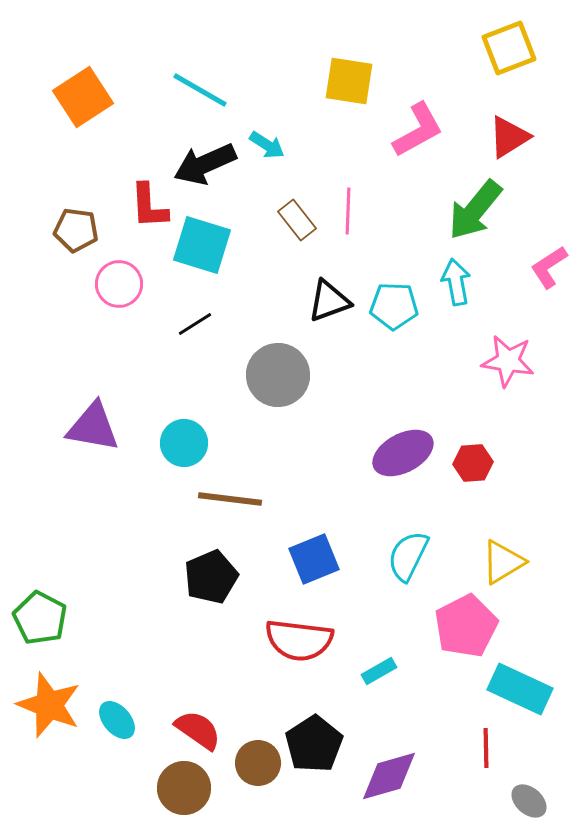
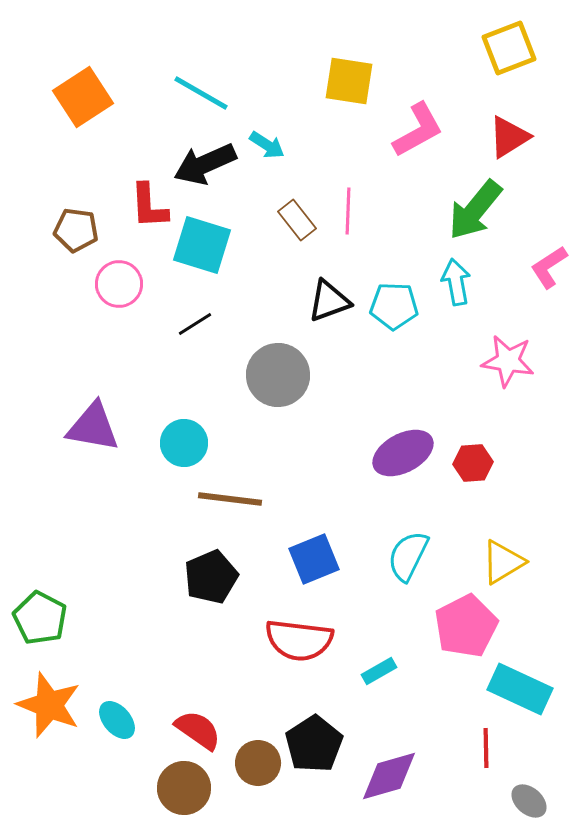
cyan line at (200, 90): moved 1 px right, 3 px down
